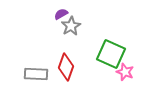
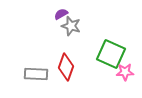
gray star: rotated 24 degrees counterclockwise
pink star: rotated 24 degrees counterclockwise
